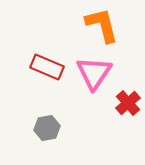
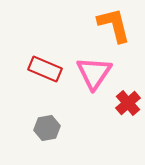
orange L-shape: moved 12 px right
red rectangle: moved 2 px left, 2 px down
